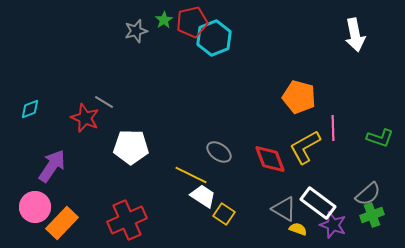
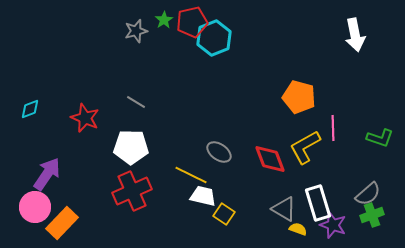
gray line: moved 32 px right
purple arrow: moved 5 px left, 8 px down
white trapezoid: rotated 20 degrees counterclockwise
white rectangle: rotated 36 degrees clockwise
red cross: moved 5 px right, 29 px up
